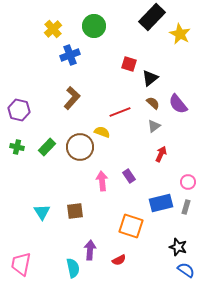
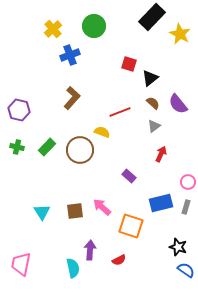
brown circle: moved 3 px down
purple rectangle: rotated 16 degrees counterclockwise
pink arrow: moved 26 px down; rotated 42 degrees counterclockwise
